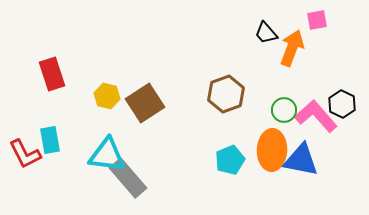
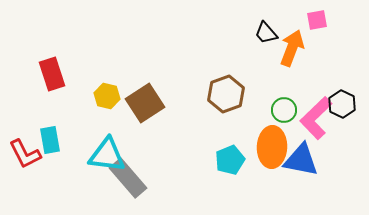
pink L-shape: moved 2 px down; rotated 93 degrees counterclockwise
orange ellipse: moved 3 px up
